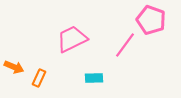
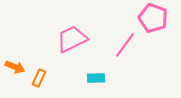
pink pentagon: moved 2 px right, 2 px up
orange arrow: moved 1 px right
cyan rectangle: moved 2 px right
